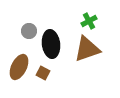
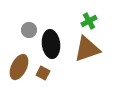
gray circle: moved 1 px up
